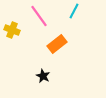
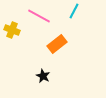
pink line: rotated 25 degrees counterclockwise
